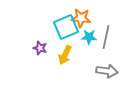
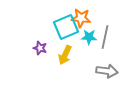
gray line: moved 1 px left
